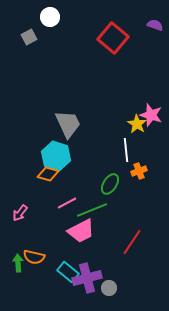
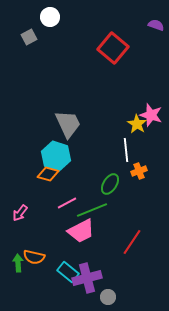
purple semicircle: moved 1 px right
red square: moved 10 px down
gray circle: moved 1 px left, 9 px down
